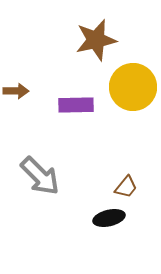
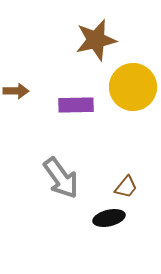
gray arrow: moved 21 px right, 2 px down; rotated 9 degrees clockwise
